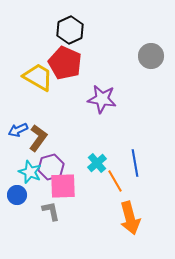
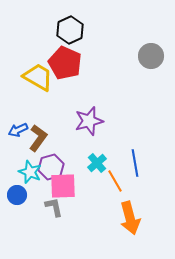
purple star: moved 13 px left, 22 px down; rotated 24 degrees counterclockwise
gray L-shape: moved 3 px right, 4 px up
